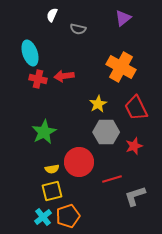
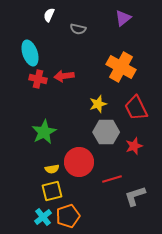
white semicircle: moved 3 px left
yellow star: rotated 12 degrees clockwise
